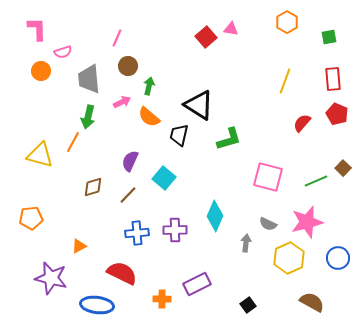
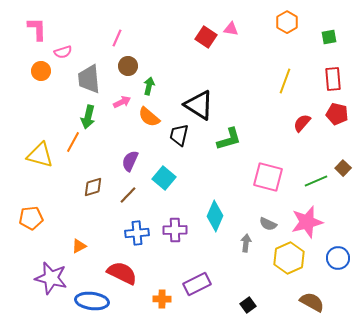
red square at (206, 37): rotated 15 degrees counterclockwise
red pentagon at (337, 114): rotated 10 degrees counterclockwise
blue ellipse at (97, 305): moved 5 px left, 4 px up
